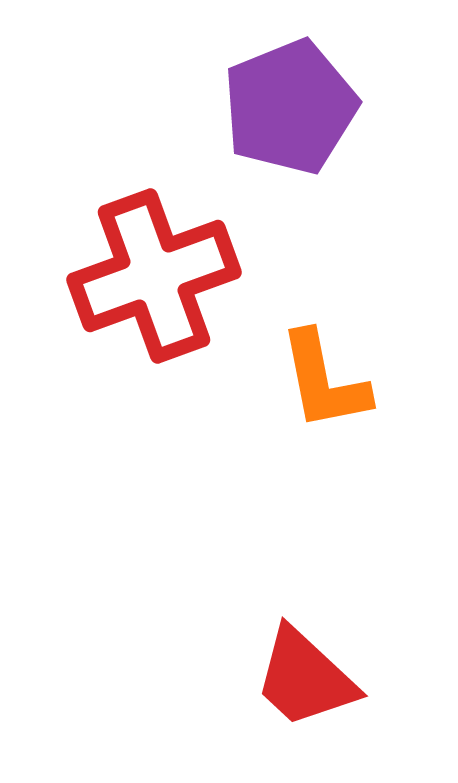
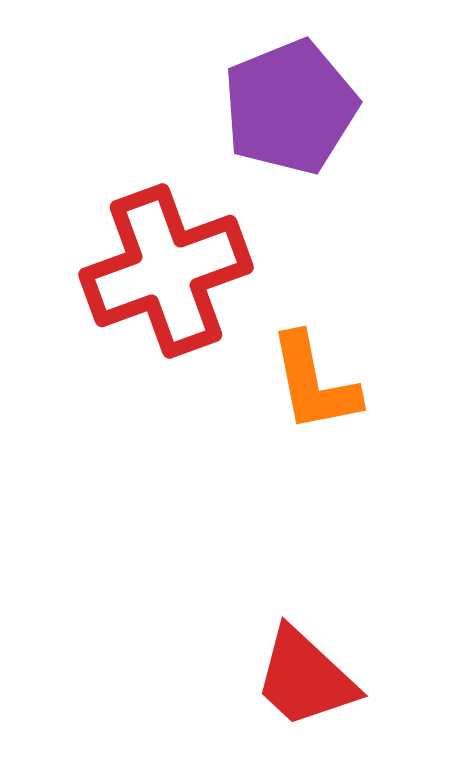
red cross: moved 12 px right, 5 px up
orange L-shape: moved 10 px left, 2 px down
